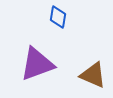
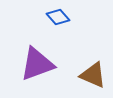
blue diamond: rotated 50 degrees counterclockwise
